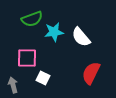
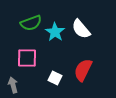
green semicircle: moved 1 px left, 4 px down
cyan star: moved 1 px right; rotated 30 degrees counterclockwise
white semicircle: moved 8 px up
red semicircle: moved 8 px left, 3 px up
white square: moved 12 px right
